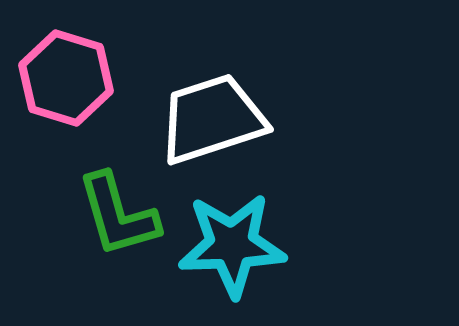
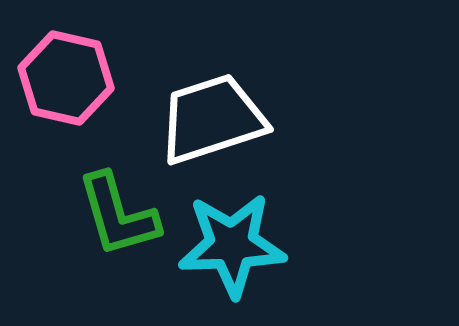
pink hexagon: rotated 4 degrees counterclockwise
